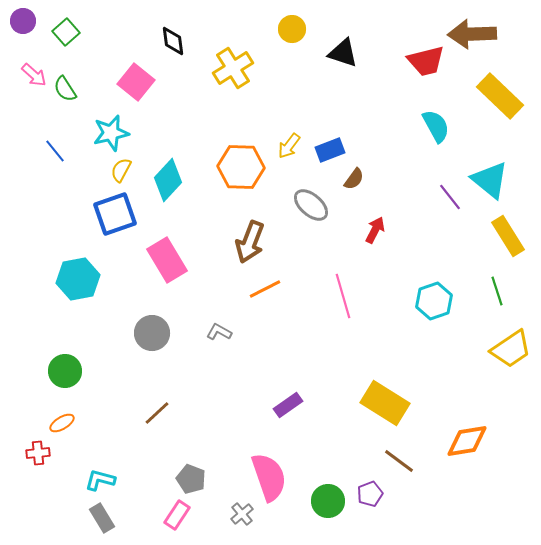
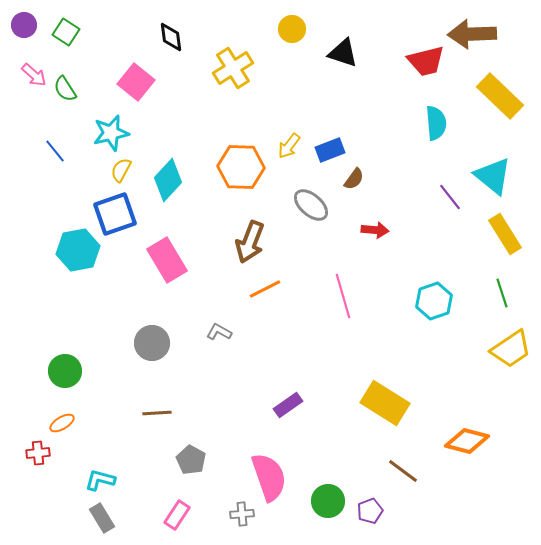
purple circle at (23, 21): moved 1 px right, 4 px down
green square at (66, 32): rotated 16 degrees counterclockwise
black diamond at (173, 41): moved 2 px left, 4 px up
cyan semicircle at (436, 126): moved 3 px up; rotated 24 degrees clockwise
cyan triangle at (490, 180): moved 3 px right, 4 px up
red arrow at (375, 230): rotated 68 degrees clockwise
yellow rectangle at (508, 236): moved 3 px left, 2 px up
cyan hexagon at (78, 279): moved 29 px up
green line at (497, 291): moved 5 px right, 2 px down
gray circle at (152, 333): moved 10 px down
brown line at (157, 413): rotated 40 degrees clockwise
orange diamond at (467, 441): rotated 24 degrees clockwise
brown line at (399, 461): moved 4 px right, 10 px down
gray pentagon at (191, 479): moved 19 px up; rotated 8 degrees clockwise
purple pentagon at (370, 494): moved 17 px down
gray cross at (242, 514): rotated 35 degrees clockwise
